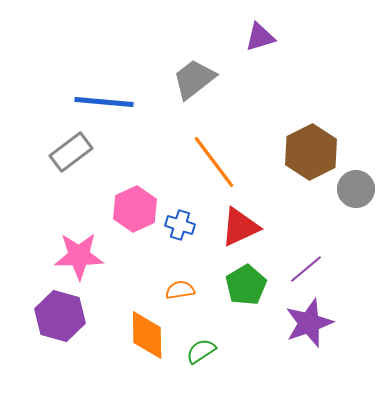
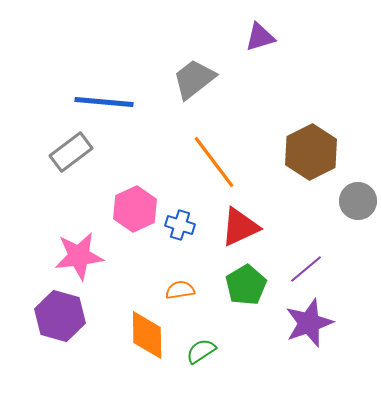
gray circle: moved 2 px right, 12 px down
pink star: rotated 6 degrees counterclockwise
